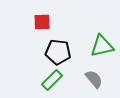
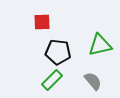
green triangle: moved 2 px left, 1 px up
gray semicircle: moved 1 px left, 2 px down
